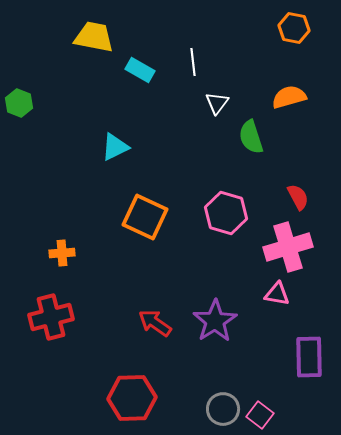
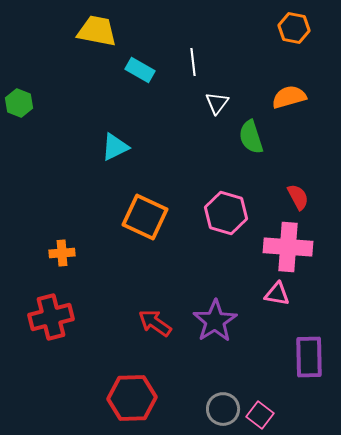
yellow trapezoid: moved 3 px right, 6 px up
pink cross: rotated 21 degrees clockwise
